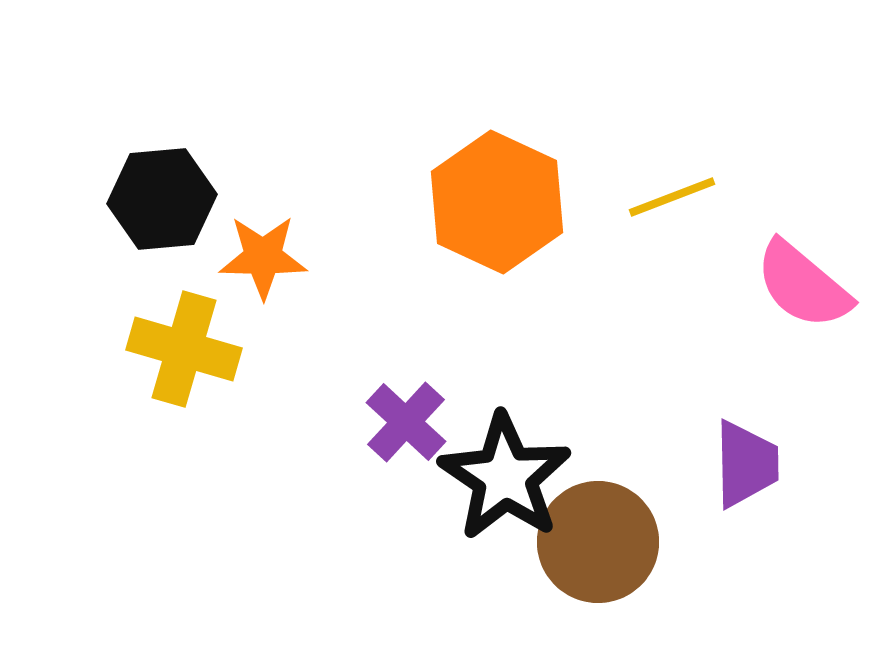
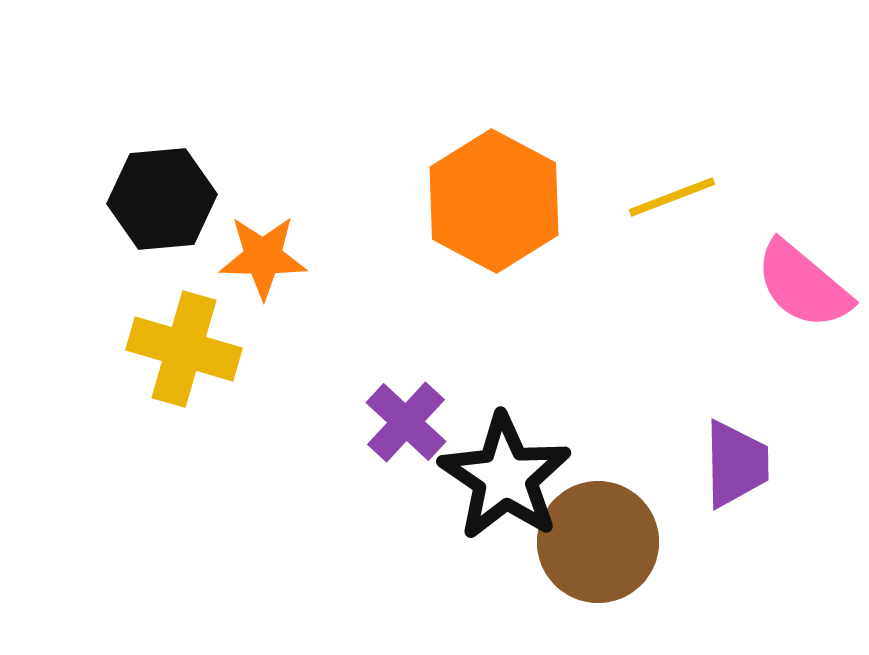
orange hexagon: moved 3 px left, 1 px up; rotated 3 degrees clockwise
purple trapezoid: moved 10 px left
